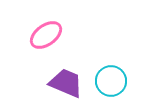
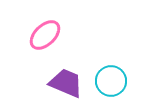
pink ellipse: moved 1 px left; rotated 8 degrees counterclockwise
